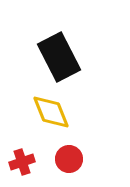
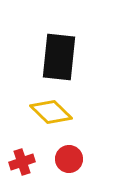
black rectangle: rotated 33 degrees clockwise
yellow diamond: rotated 24 degrees counterclockwise
